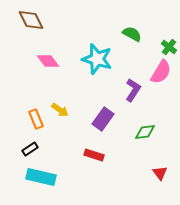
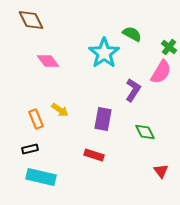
cyan star: moved 7 px right, 6 px up; rotated 20 degrees clockwise
purple rectangle: rotated 25 degrees counterclockwise
green diamond: rotated 70 degrees clockwise
black rectangle: rotated 21 degrees clockwise
red triangle: moved 1 px right, 2 px up
